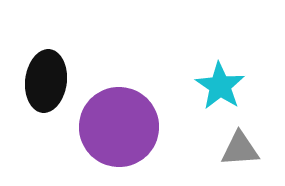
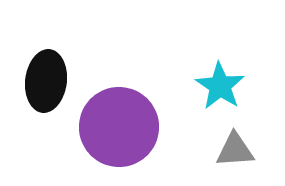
gray triangle: moved 5 px left, 1 px down
